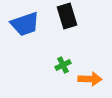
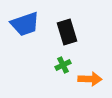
black rectangle: moved 16 px down
